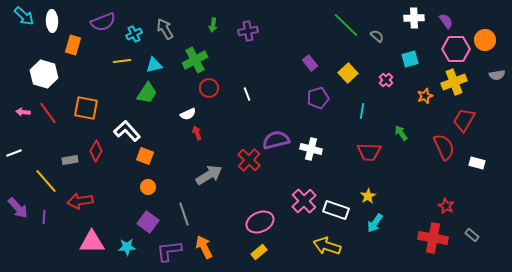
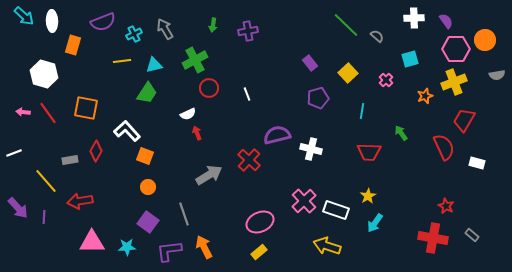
purple semicircle at (276, 140): moved 1 px right, 5 px up
